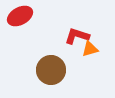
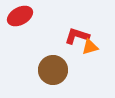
orange triangle: moved 2 px up
brown circle: moved 2 px right
